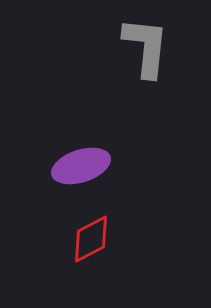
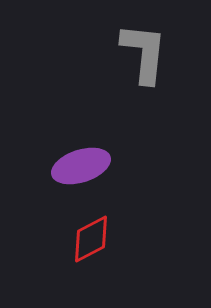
gray L-shape: moved 2 px left, 6 px down
